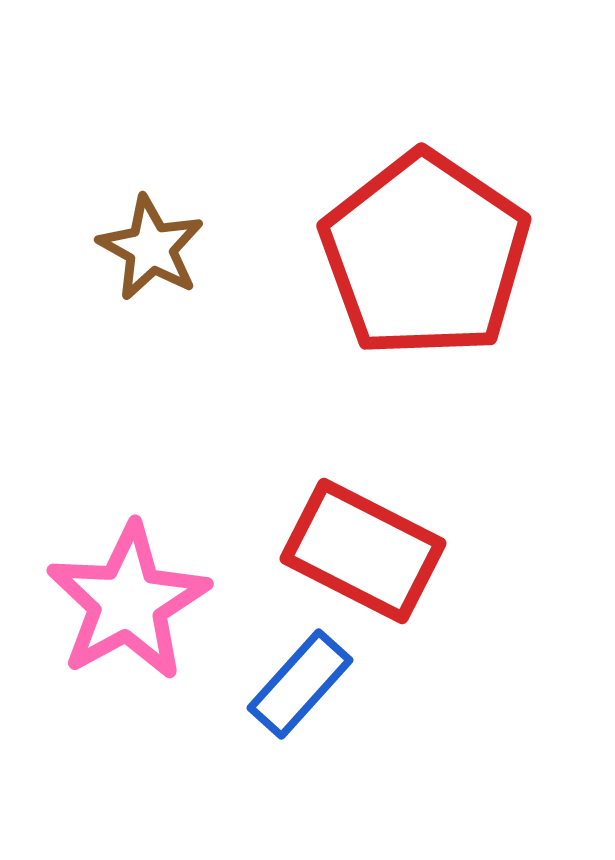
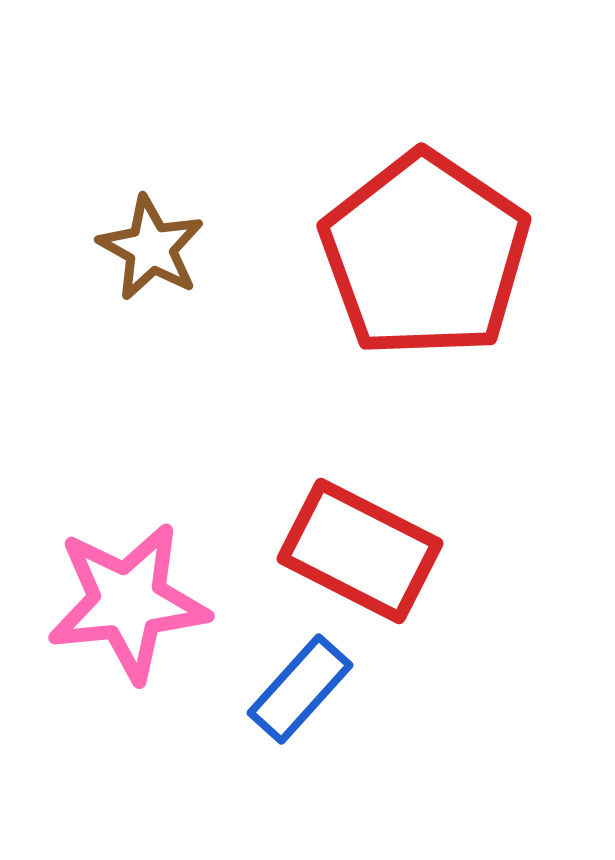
red rectangle: moved 3 px left
pink star: rotated 23 degrees clockwise
blue rectangle: moved 5 px down
